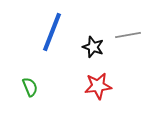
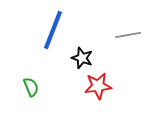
blue line: moved 1 px right, 2 px up
black star: moved 11 px left, 11 px down
green semicircle: moved 1 px right
